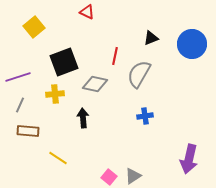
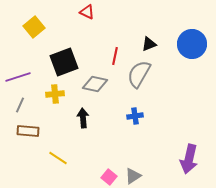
black triangle: moved 2 px left, 6 px down
blue cross: moved 10 px left
